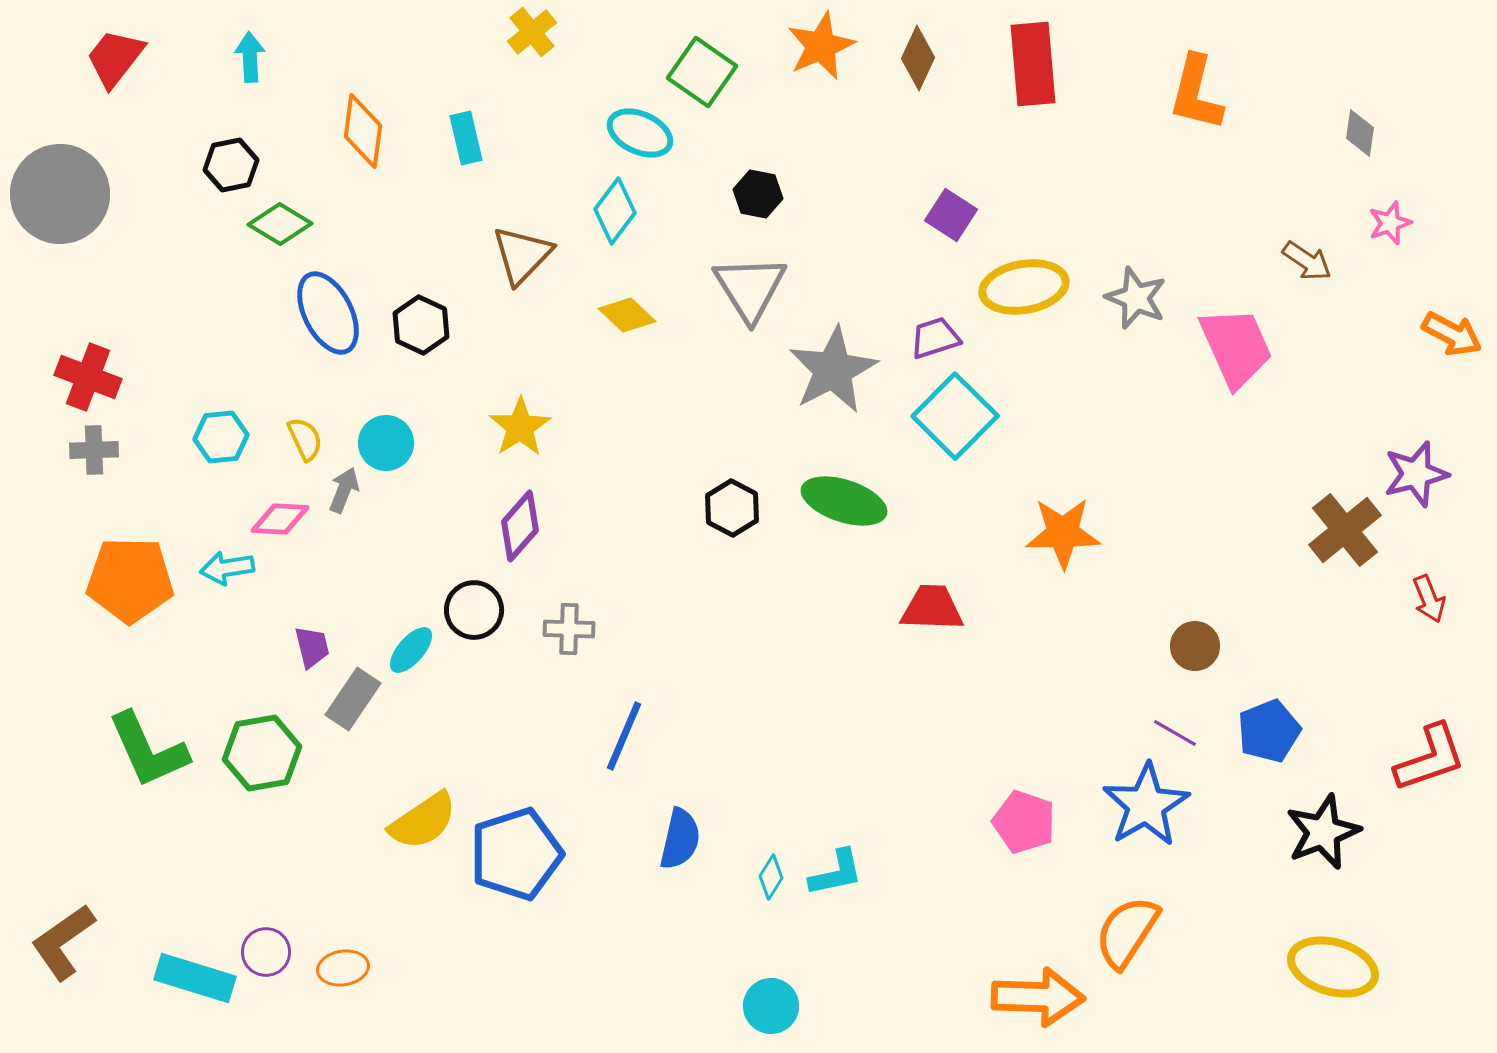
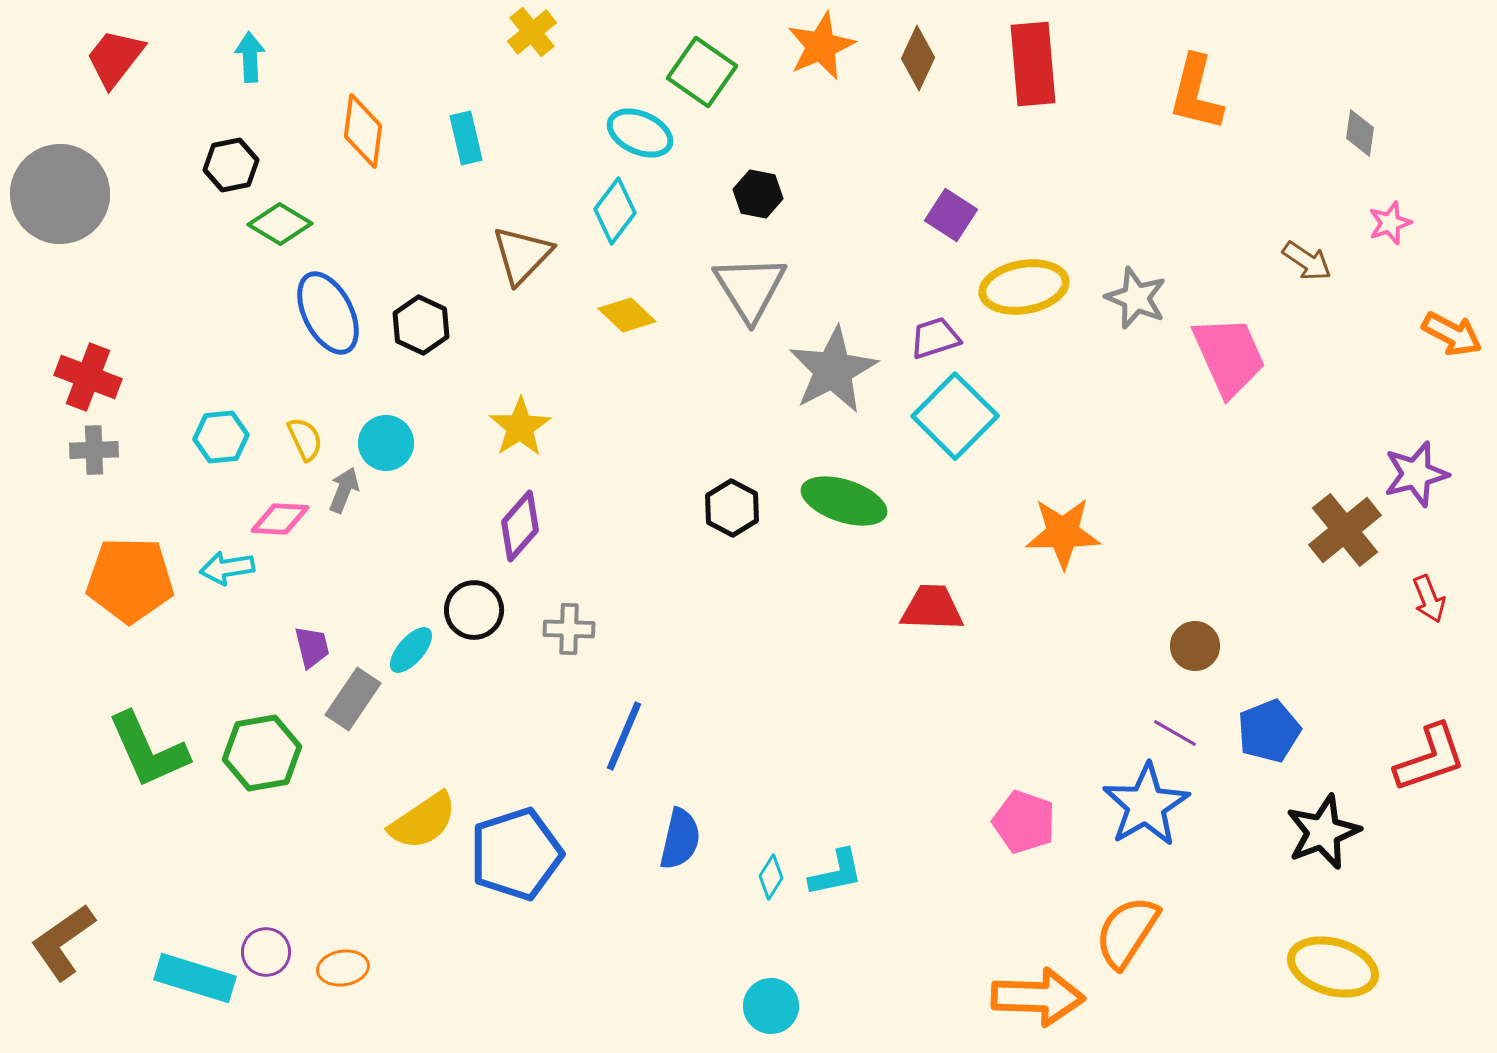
pink trapezoid at (1236, 347): moved 7 px left, 9 px down
